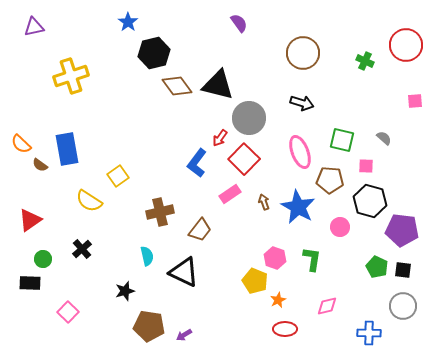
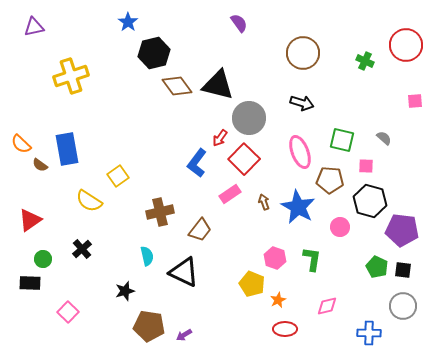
yellow pentagon at (255, 281): moved 3 px left, 3 px down
